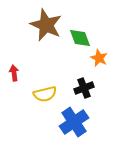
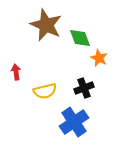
red arrow: moved 2 px right, 1 px up
yellow semicircle: moved 3 px up
